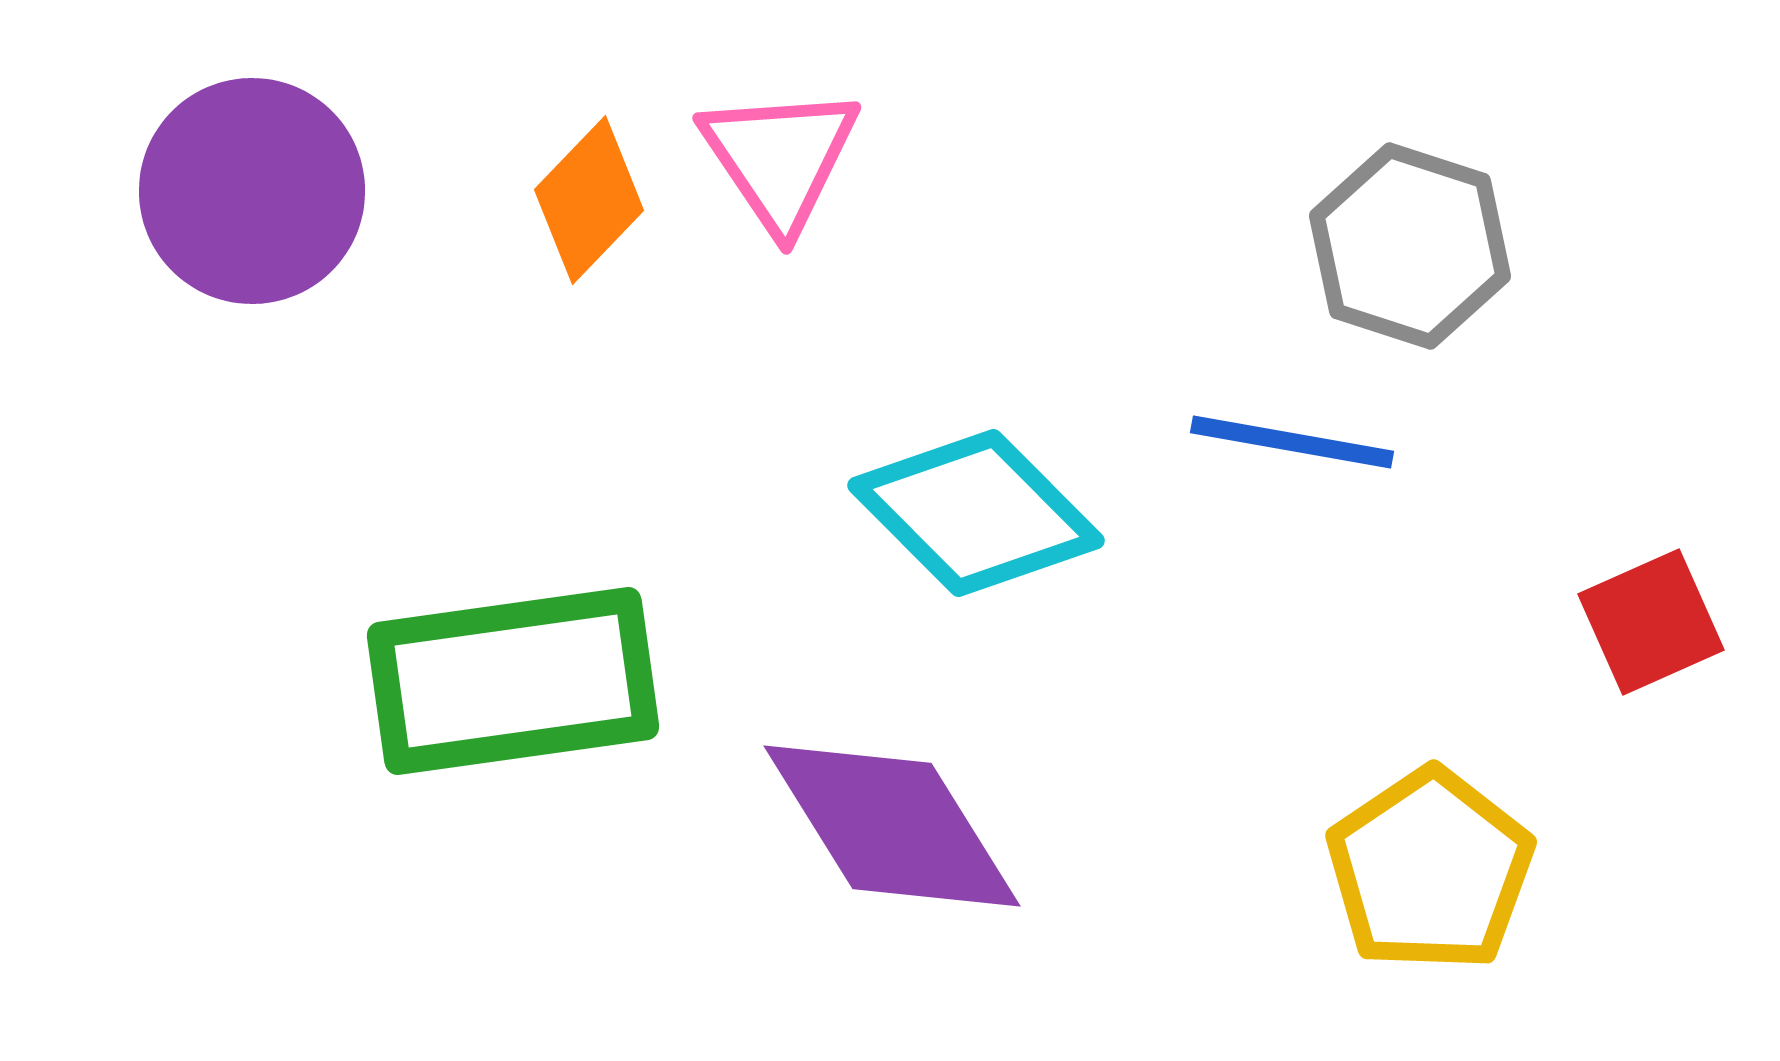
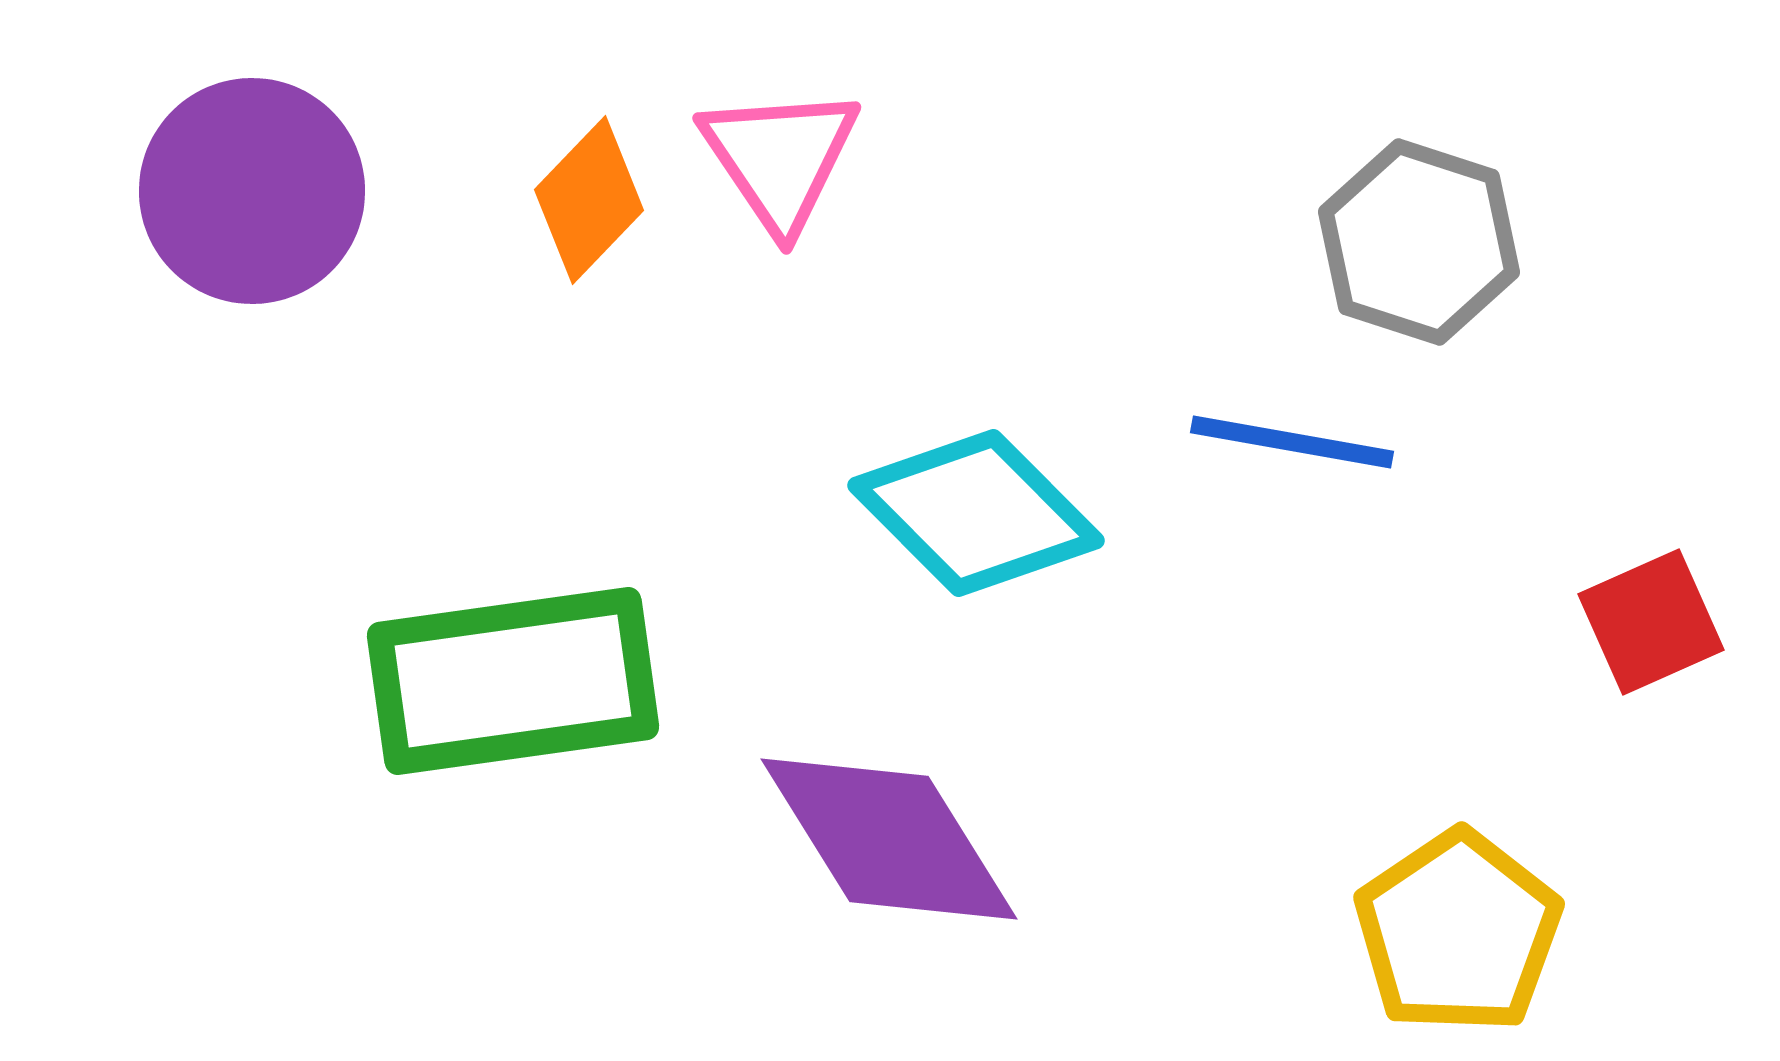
gray hexagon: moved 9 px right, 4 px up
purple diamond: moved 3 px left, 13 px down
yellow pentagon: moved 28 px right, 62 px down
